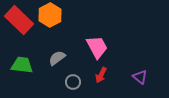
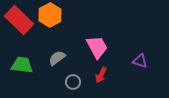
purple triangle: moved 16 px up; rotated 21 degrees counterclockwise
